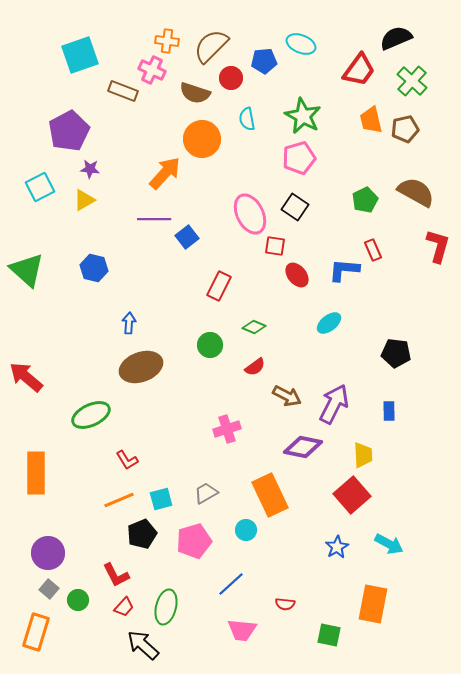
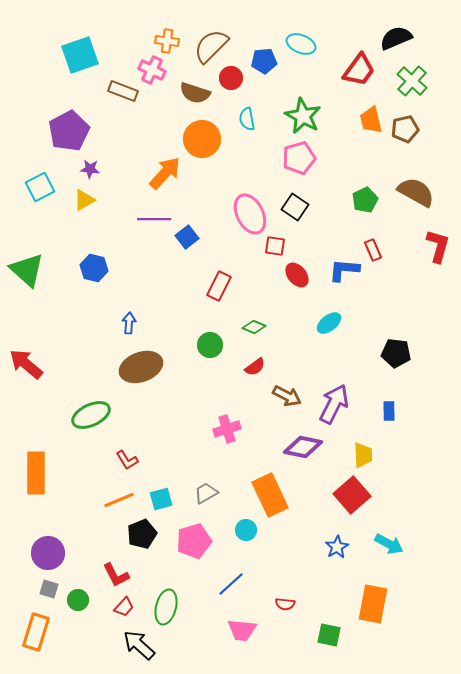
red arrow at (26, 377): moved 13 px up
gray square at (49, 589): rotated 24 degrees counterclockwise
black arrow at (143, 645): moved 4 px left
